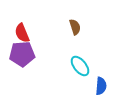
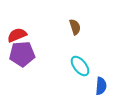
red semicircle: moved 5 px left, 2 px down; rotated 90 degrees clockwise
